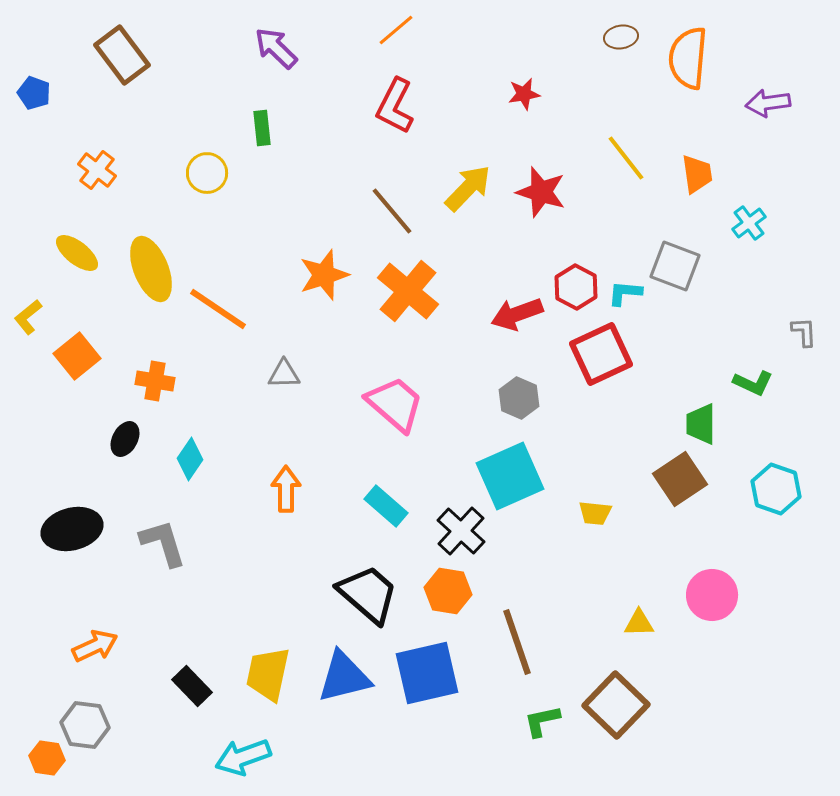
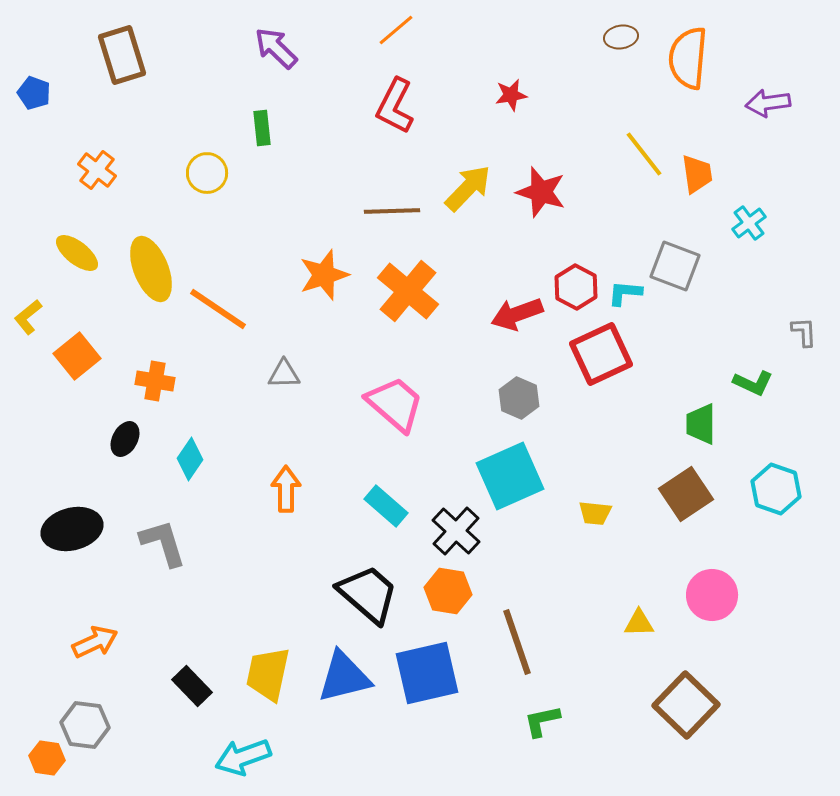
brown rectangle at (122, 55): rotated 20 degrees clockwise
red star at (524, 94): moved 13 px left, 1 px down
yellow line at (626, 158): moved 18 px right, 4 px up
brown line at (392, 211): rotated 52 degrees counterclockwise
brown square at (680, 479): moved 6 px right, 15 px down
black cross at (461, 531): moved 5 px left
orange arrow at (95, 646): moved 4 px up
brown square at (616, 705): moved 70 px right
